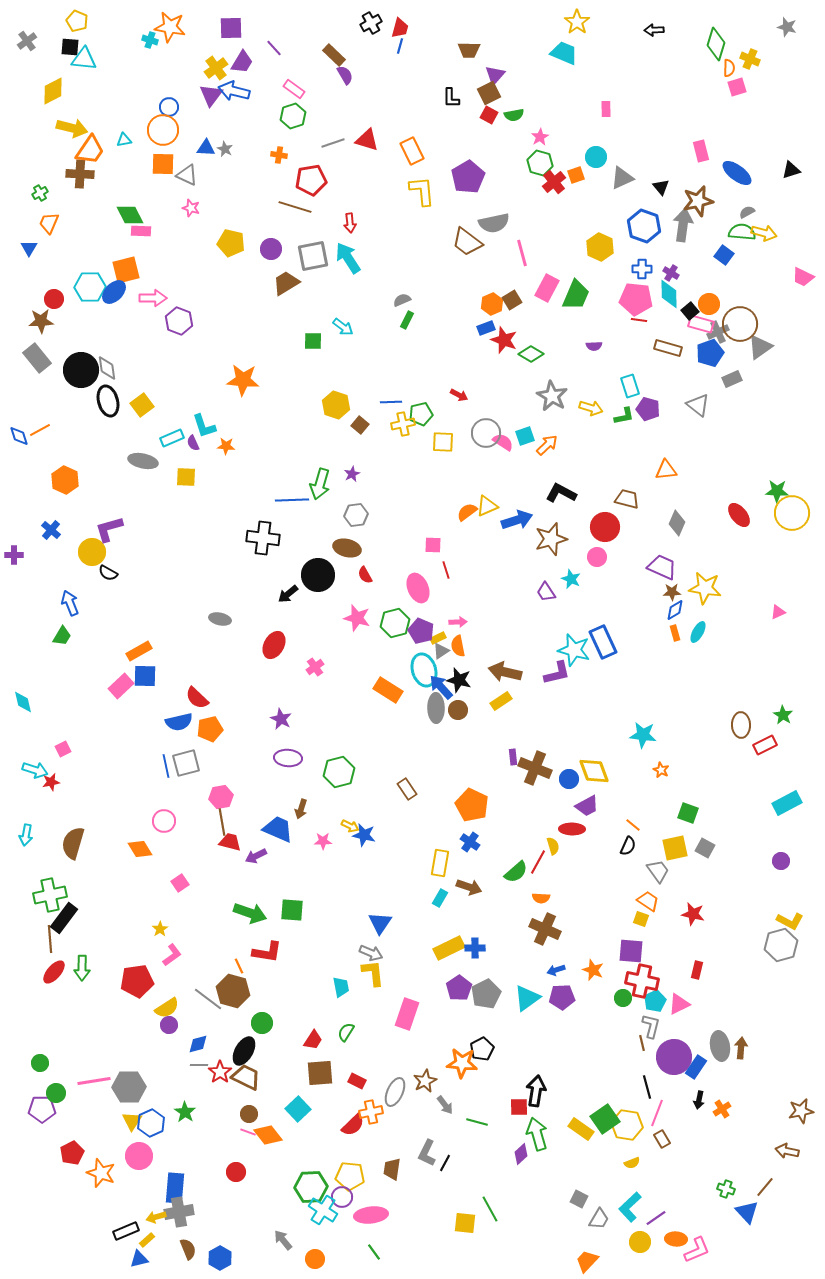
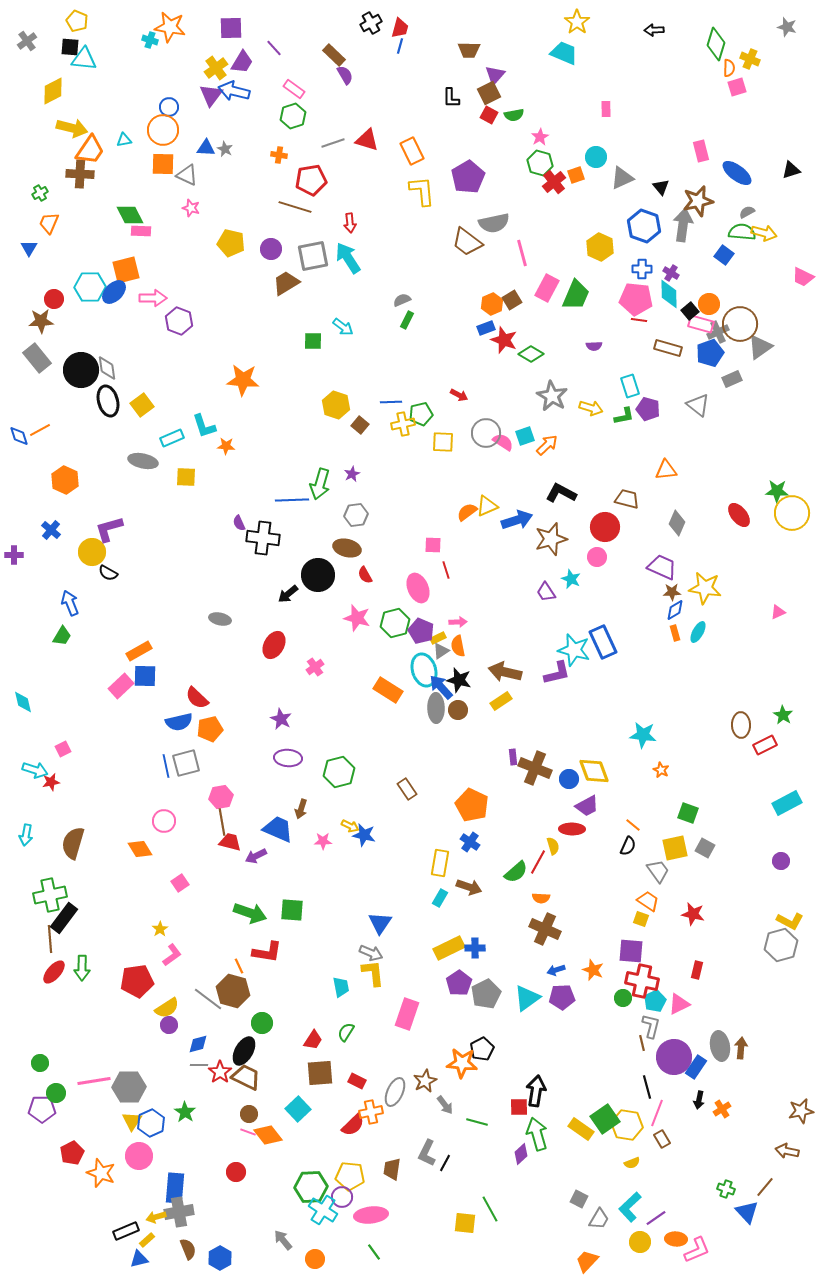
purple semicircle at (193, 443): moved 46 px right, 80 px down
purple pentagon at (459, 988): moved 5 px up
